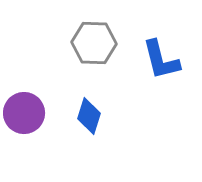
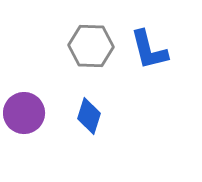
gray hexagon: moved 3 px left, 3 px down
blue L-shape: moved 12 px left, 10 px up
